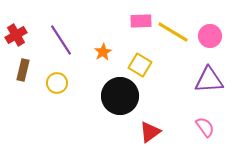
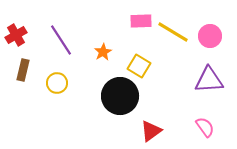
yellow square: moved 1 px left, 1 px down
red triangle: moved 1 px right, 1 px up
